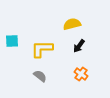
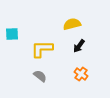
cyan square: moved 7 px up
